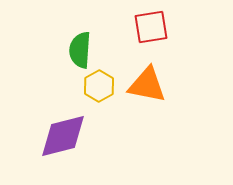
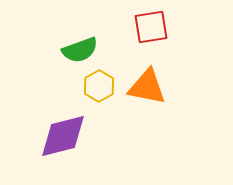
green semicircle: rotated 114 degrees counterclockwise
orange triangle: moved 2 px down
